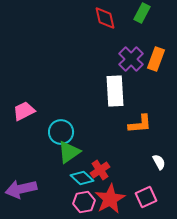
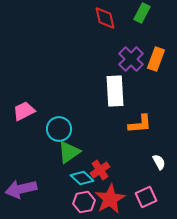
cyan circle: moved 2 px left, 3 px up
